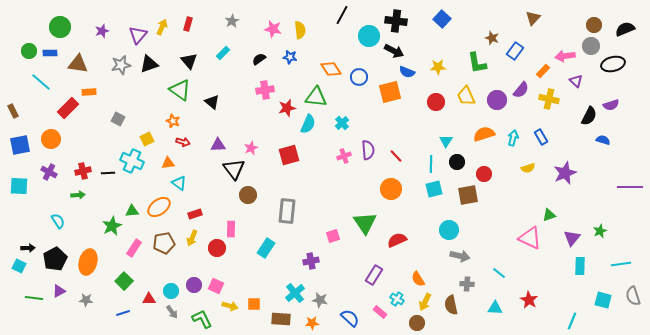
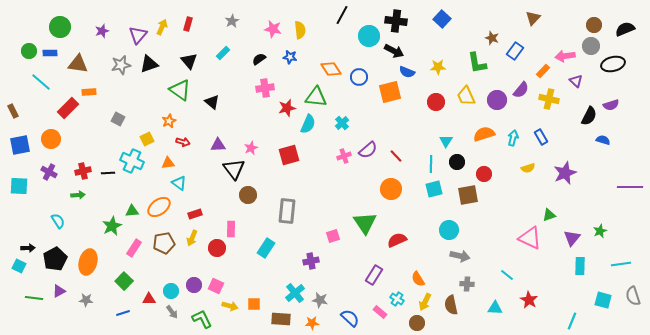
pink cross at (265, 90): moved 2 px up
orange star at (173, 121): moved 4 px left; rotated 24 degrees clockwise
purple semicircle at (368, 150): rotated 54 degrees clockwise
cyan line at (499, 273): moved 8 px right, 2 px down
